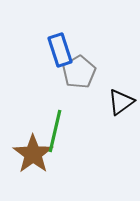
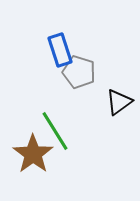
gray pentagon: rotated 24 degrees counterclockwise
black triangle: moved 2 px left
green line: rotated 45 degrees counterclockwise
